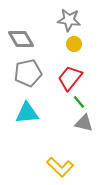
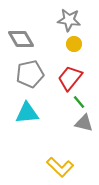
gray pentagon: moved 2 px right, 1 px down
